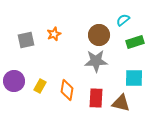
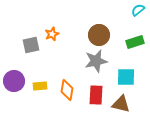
cyan semicircle: moved 15 px right, 10 px up
orange star: moved 2 px left
gray square: moved 5 px right, 5 px down
gray star: rotated 10 degrees counterclockwise
cyan square: moved 8 px left, 1 px up
yellow rectangle: rotated 56 degrees clockwise
red rectangle: moved 3 px up
brown triangle: moved 1 px down
